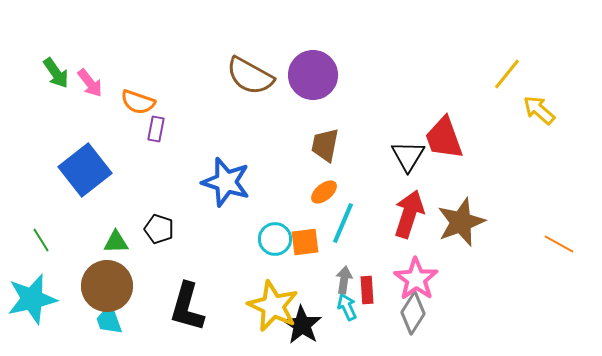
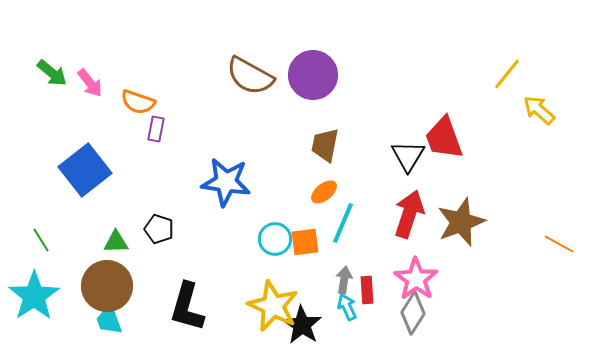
green arrow: moved 4 px left; rotated 16 degrees counterclockwise
blue star: rotated 9 degrees counterclockwise
cyan star: moved 2 px right, 3 px up; rotated 21 degrees counterclockwise
